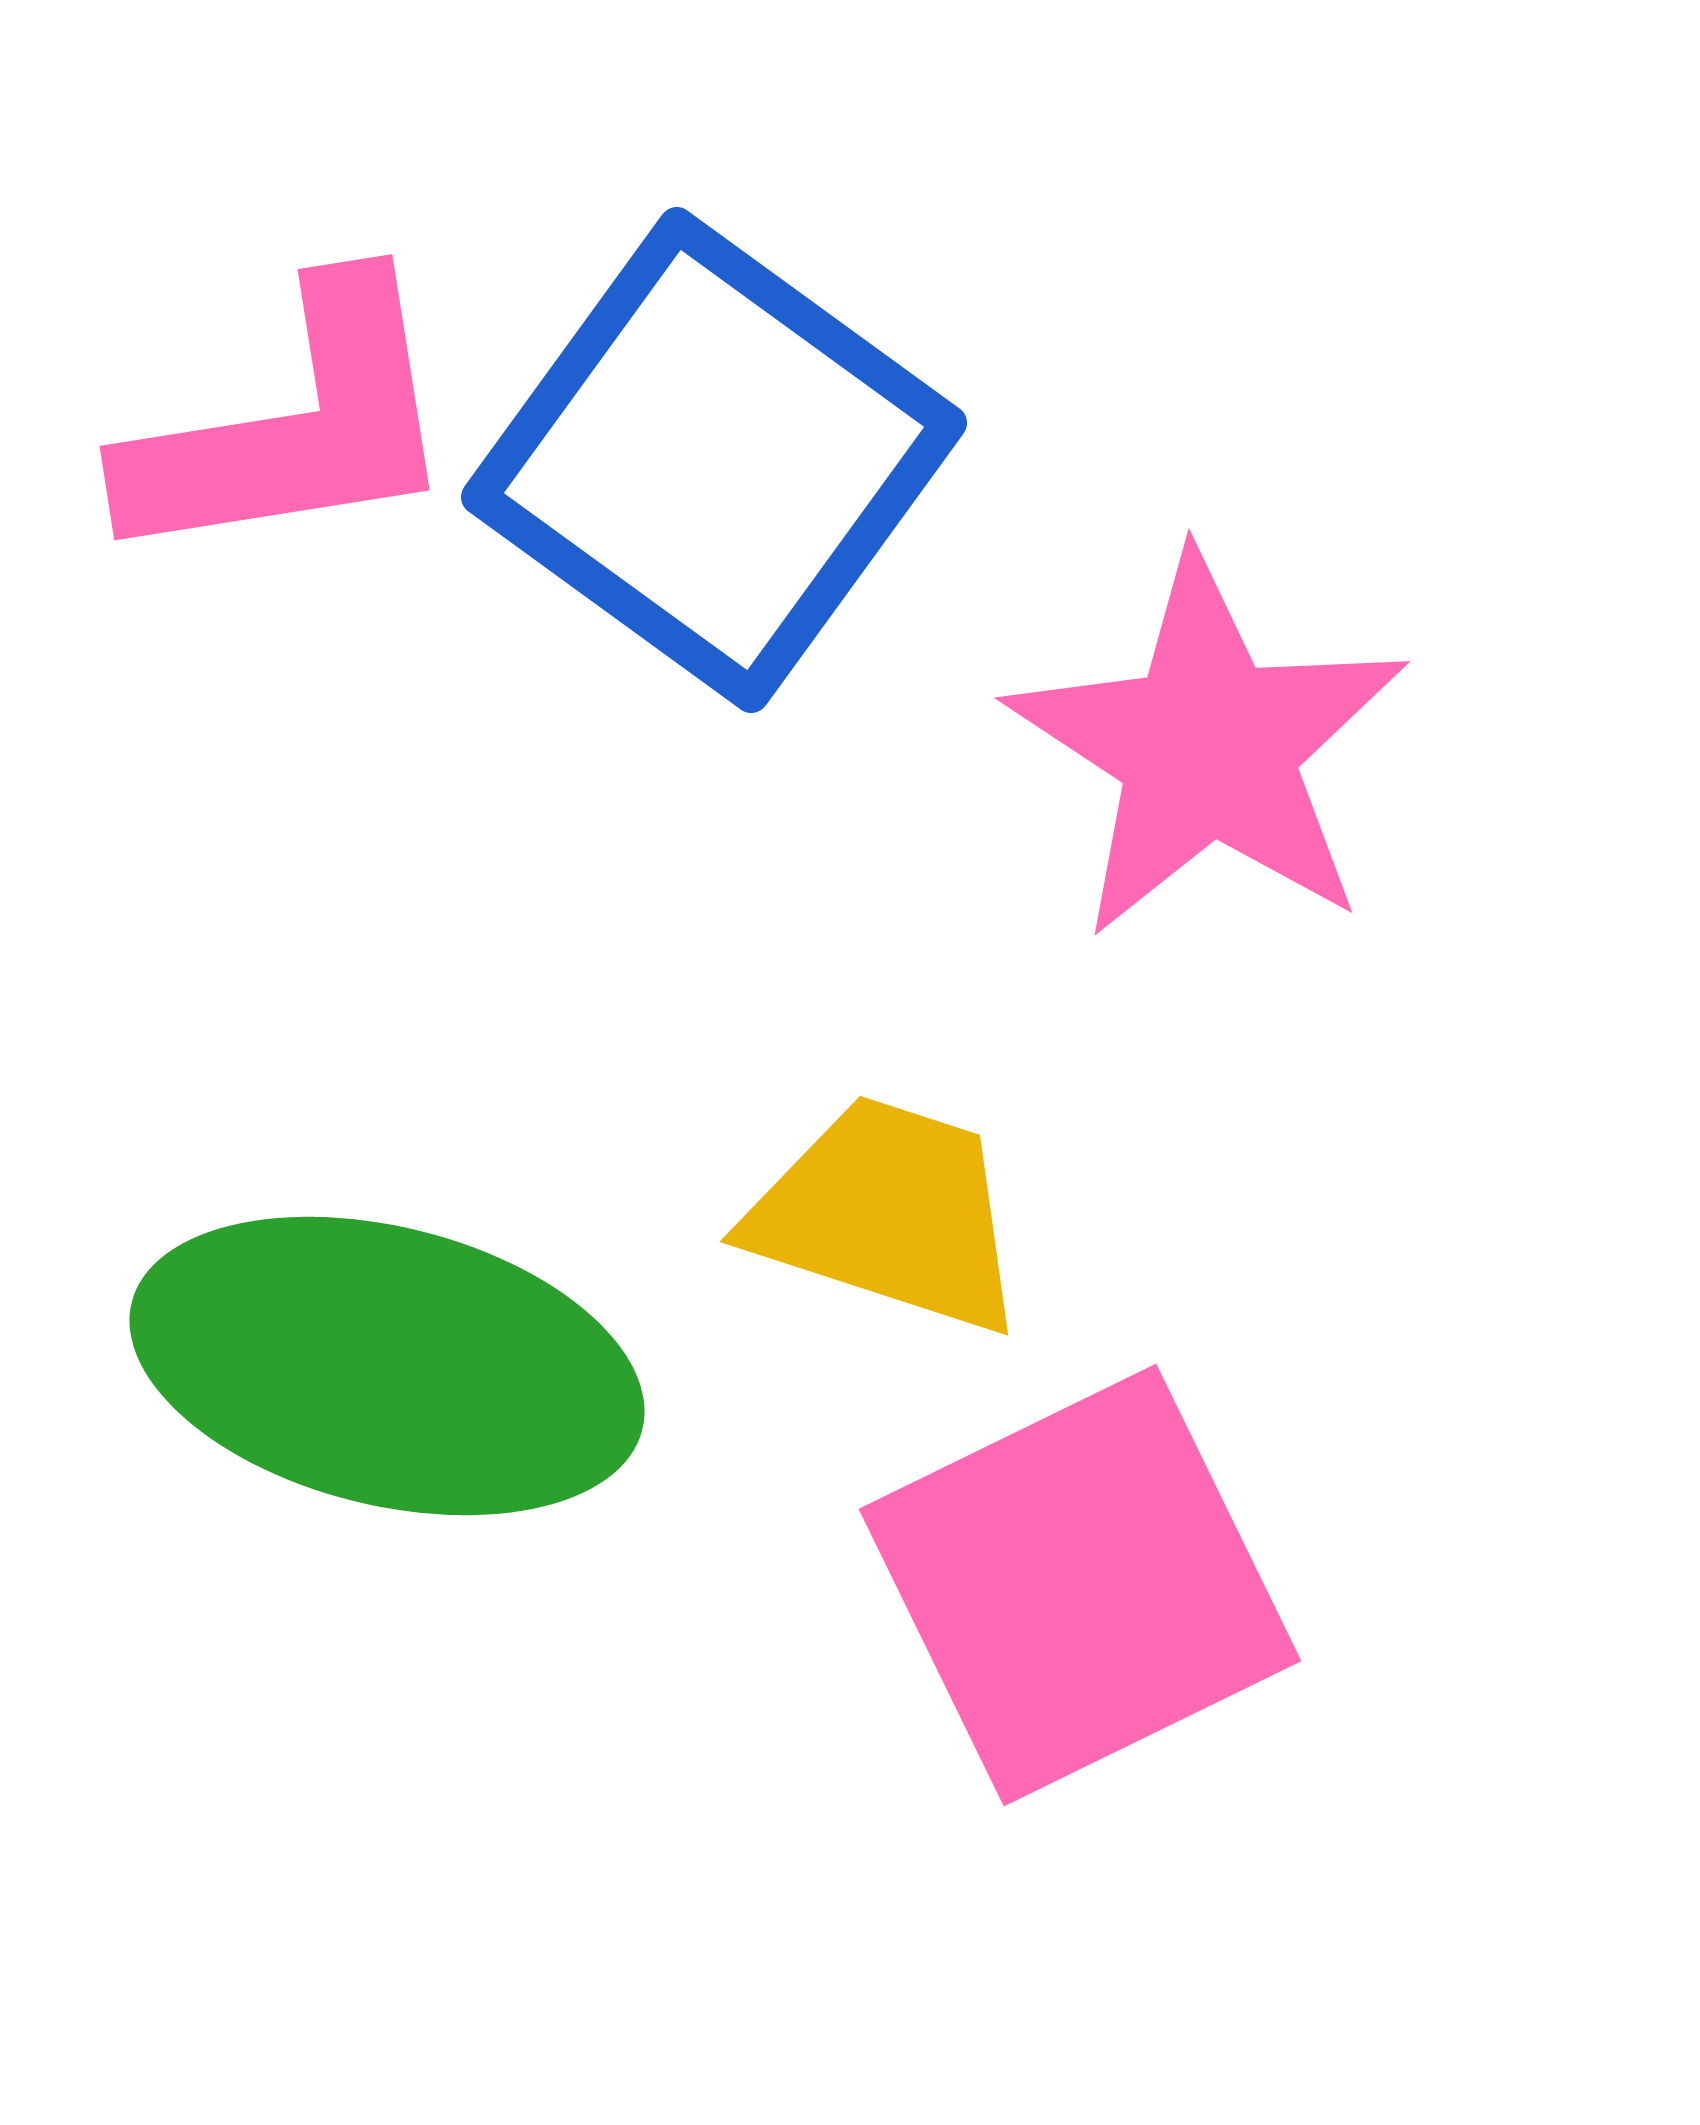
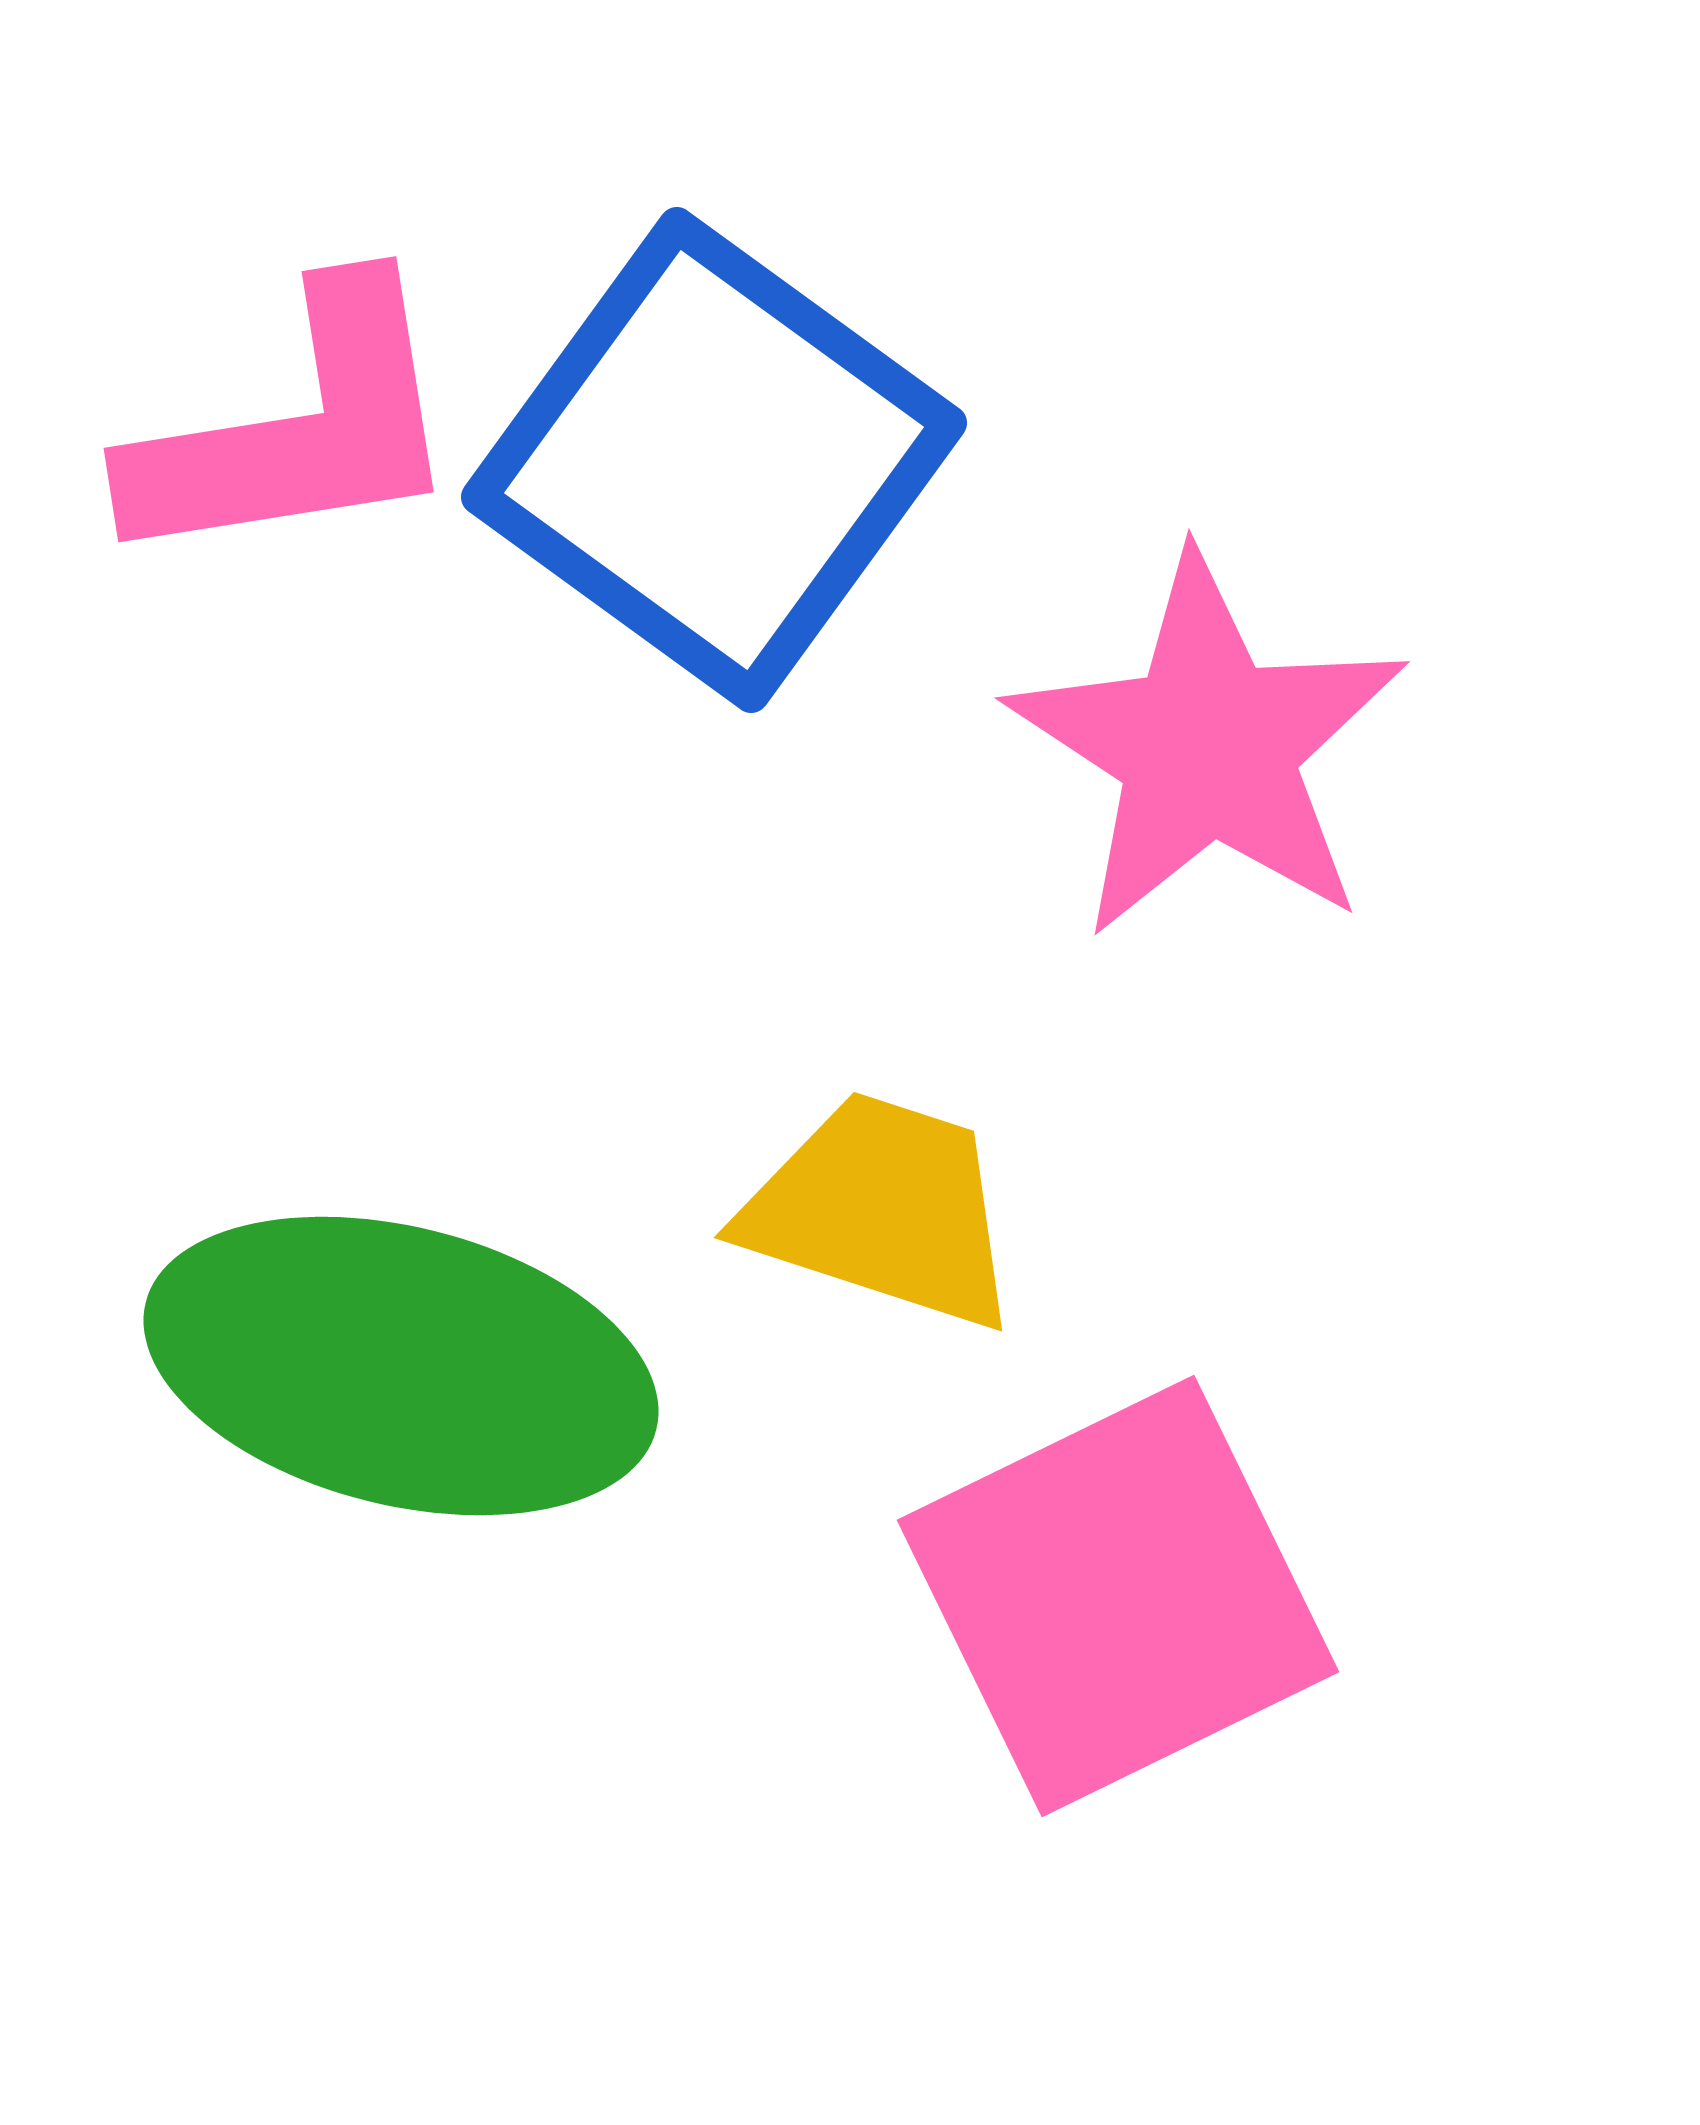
pink L-shape: moved 4 px right, 2 px down
yellow trapezoid: moved 6 px left, 4 px up
green ellipse: moved 14 px right
pink square: moved 38 px right, 11 px down
